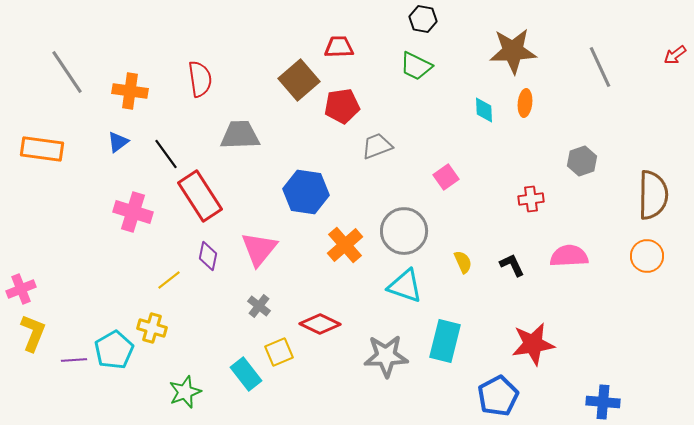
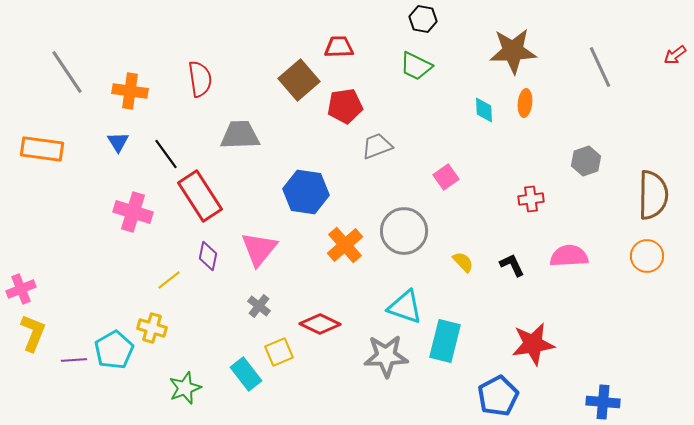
red pentagon at (342, 106): moved 3 px right
blue triangle at (118, 142): rotated 25 degrees counterclockwise
gray hexagon at (582, 161): moved 4 px right
yellow semicircle at (463, 262): rotated 20 degrees counterclockwise
cyan triangle at (405, 286): moved 21 px down
green star at (185, 392): moved 4 px up
